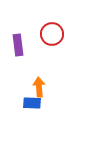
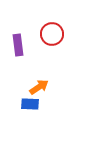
orange arrow: rotated 60 degrees clockwise
blue rectangle: moved 2 px left, 1 px down
